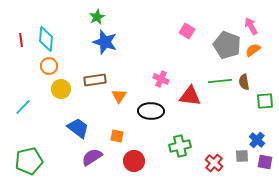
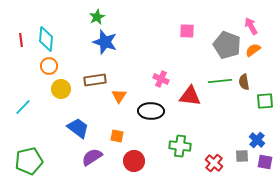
pink square: rotated 28 degrees counterclockwise
green cross: rotated 20 degrees clockwise
